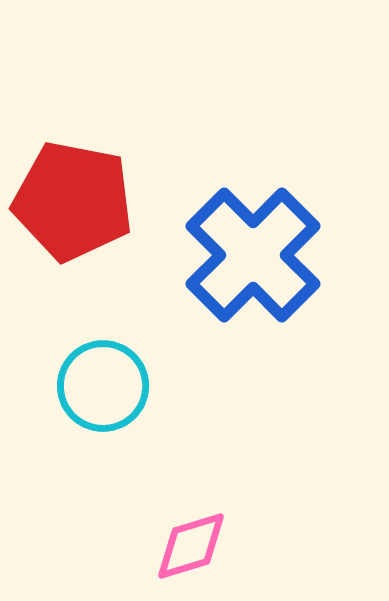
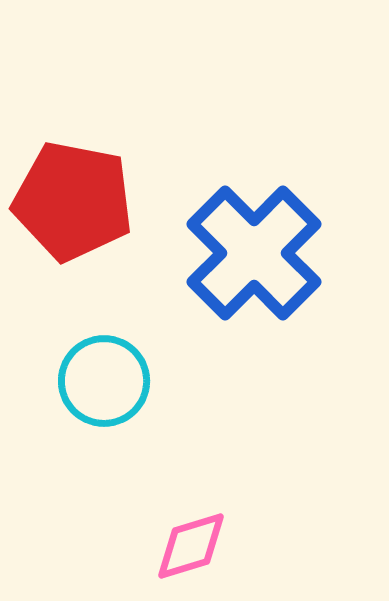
blue cross: moved 1 px right, 2 px up
cyan circle: moved 1 px right, 5 px up
